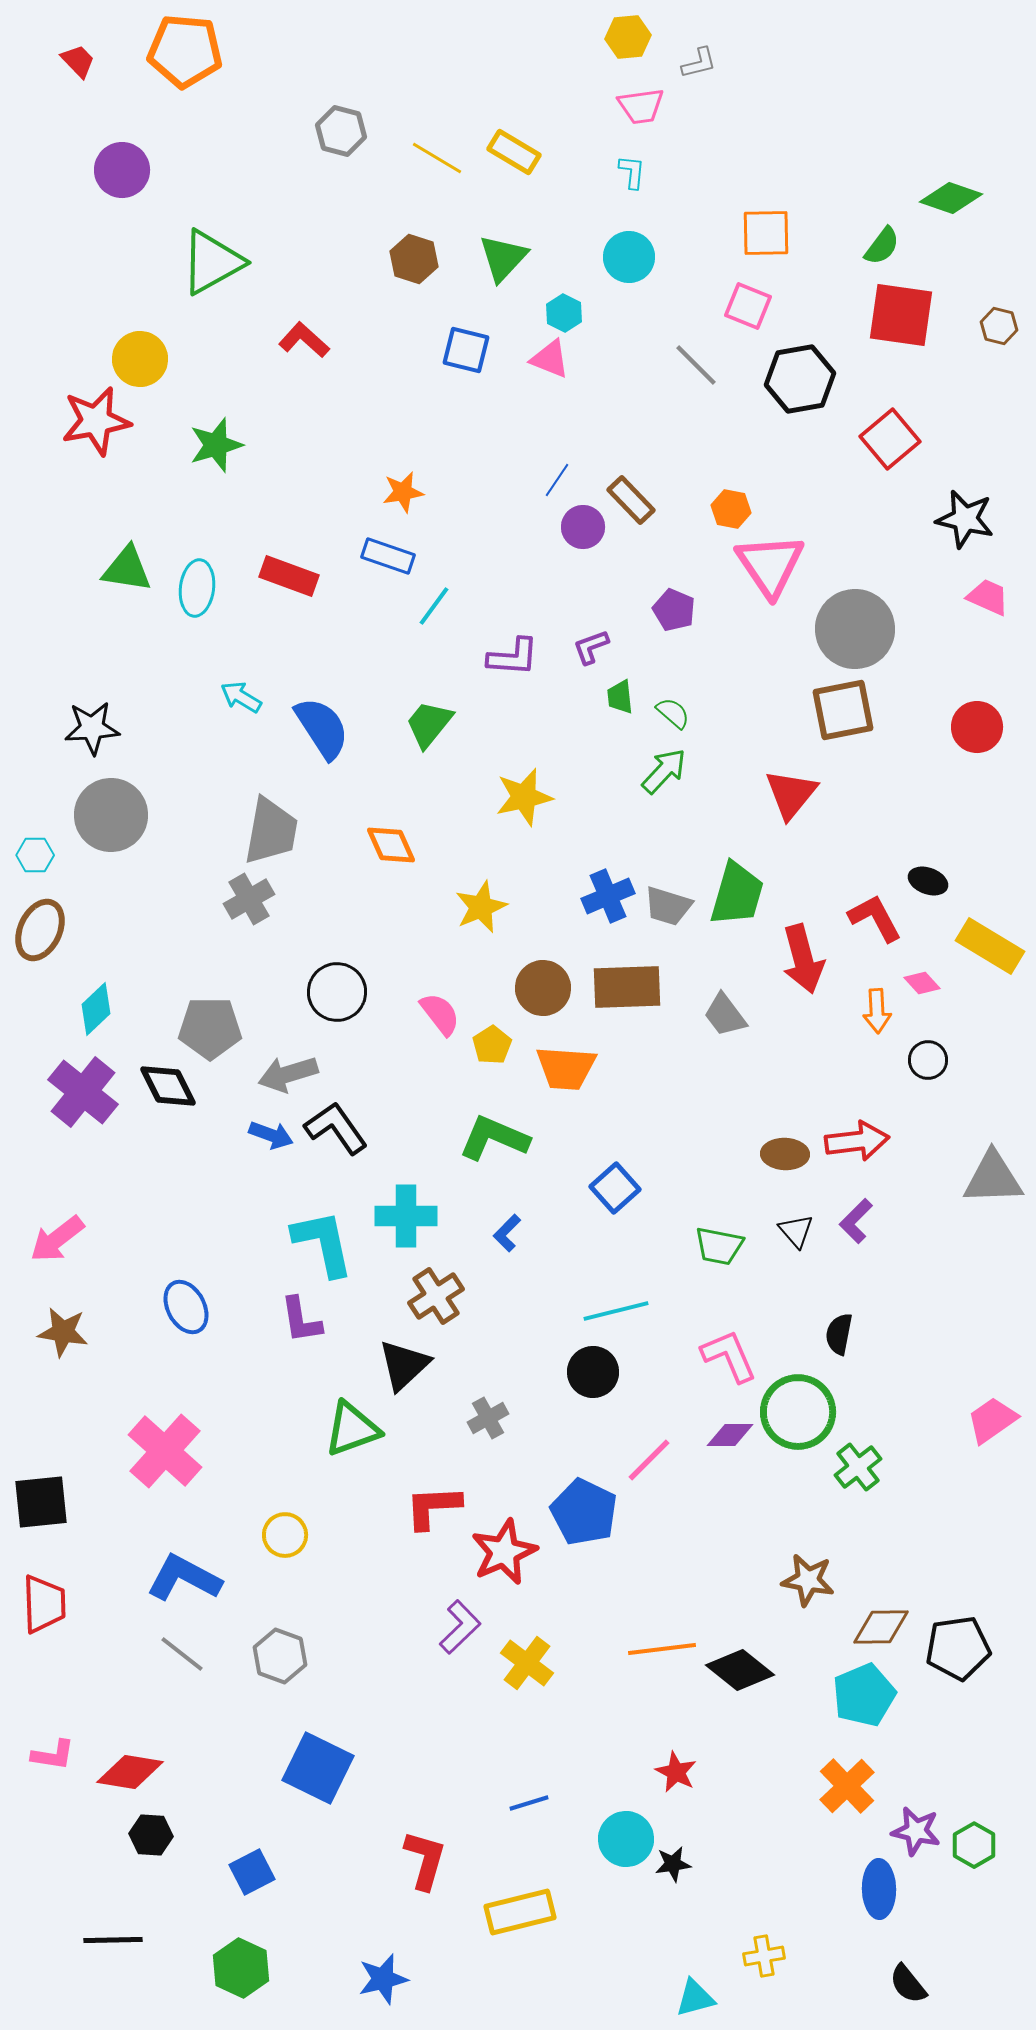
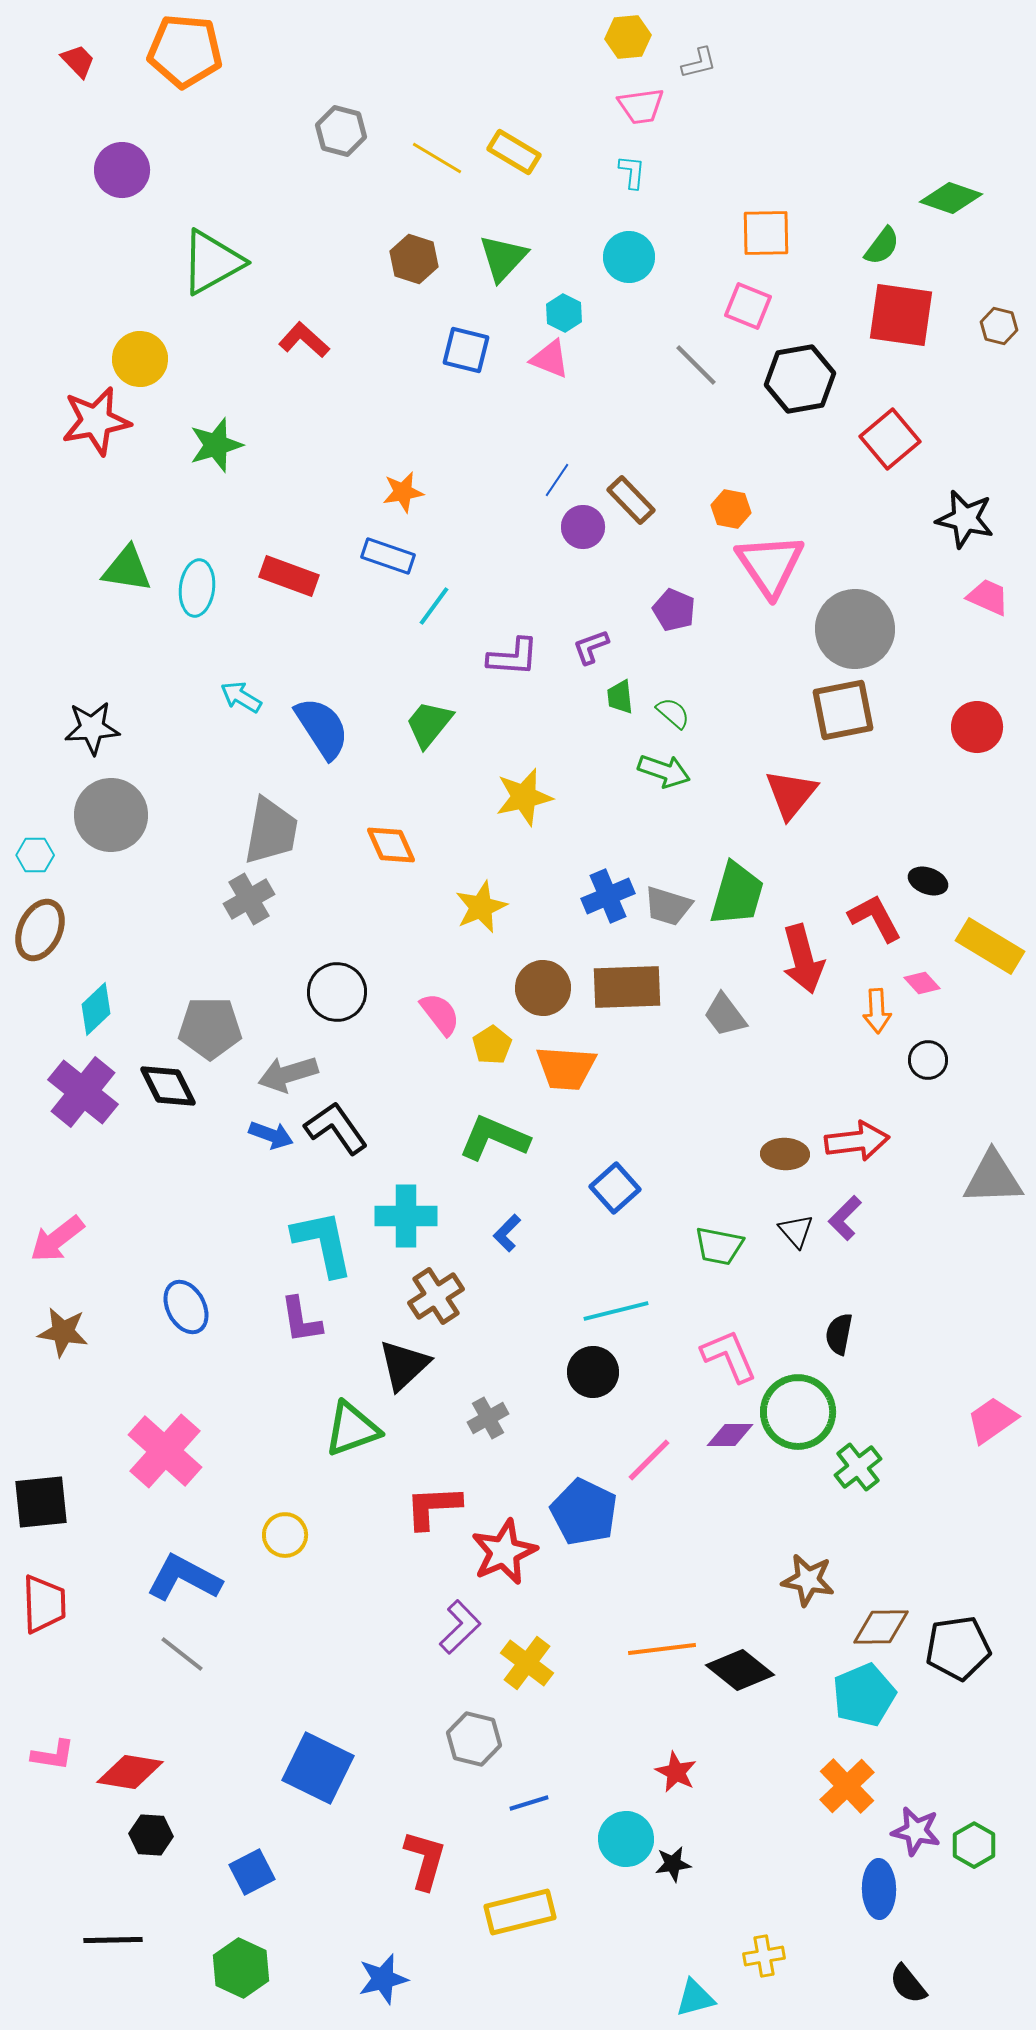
green arrow at (664, 771): rotated 66 degrees clockwise
purple L-shape at (856, 1221): moved 11 px left, 3 px up
gray hexagon at (280, 1656): moved 194 px right, 83 px down; rotated 6 degrees counterclockwise
